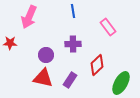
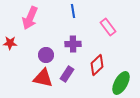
pink arrow: moved 1 px right, 1 px down
purple rectangle: moved 3 px left, 6 px up
